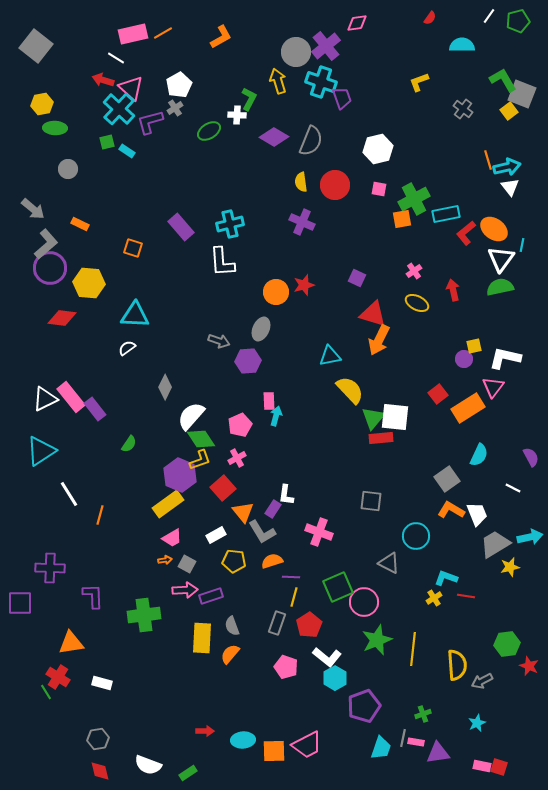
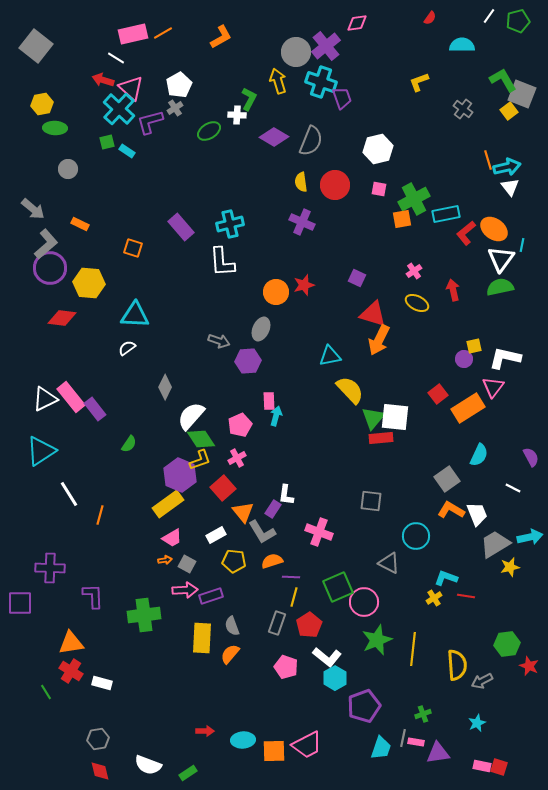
red cross at (58, 677): moved 13 px right, 6 px up
